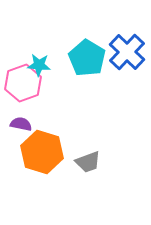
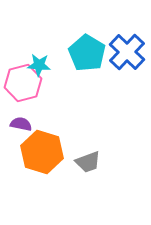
cyan pentagon: moved 5 px up
pink hexagon: rotated 6 degrees clockwise
